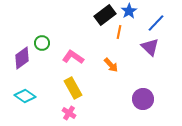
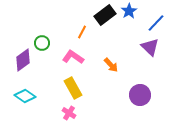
orange line: moved 37 px left; rotated 16 degrees clockwise
purple diamond: moved 1 px right, 2 px down
purple circle: moved 3 px left, 4 px up
